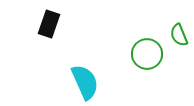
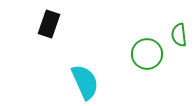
green semicircle: rotated 15 degrees clockwise
